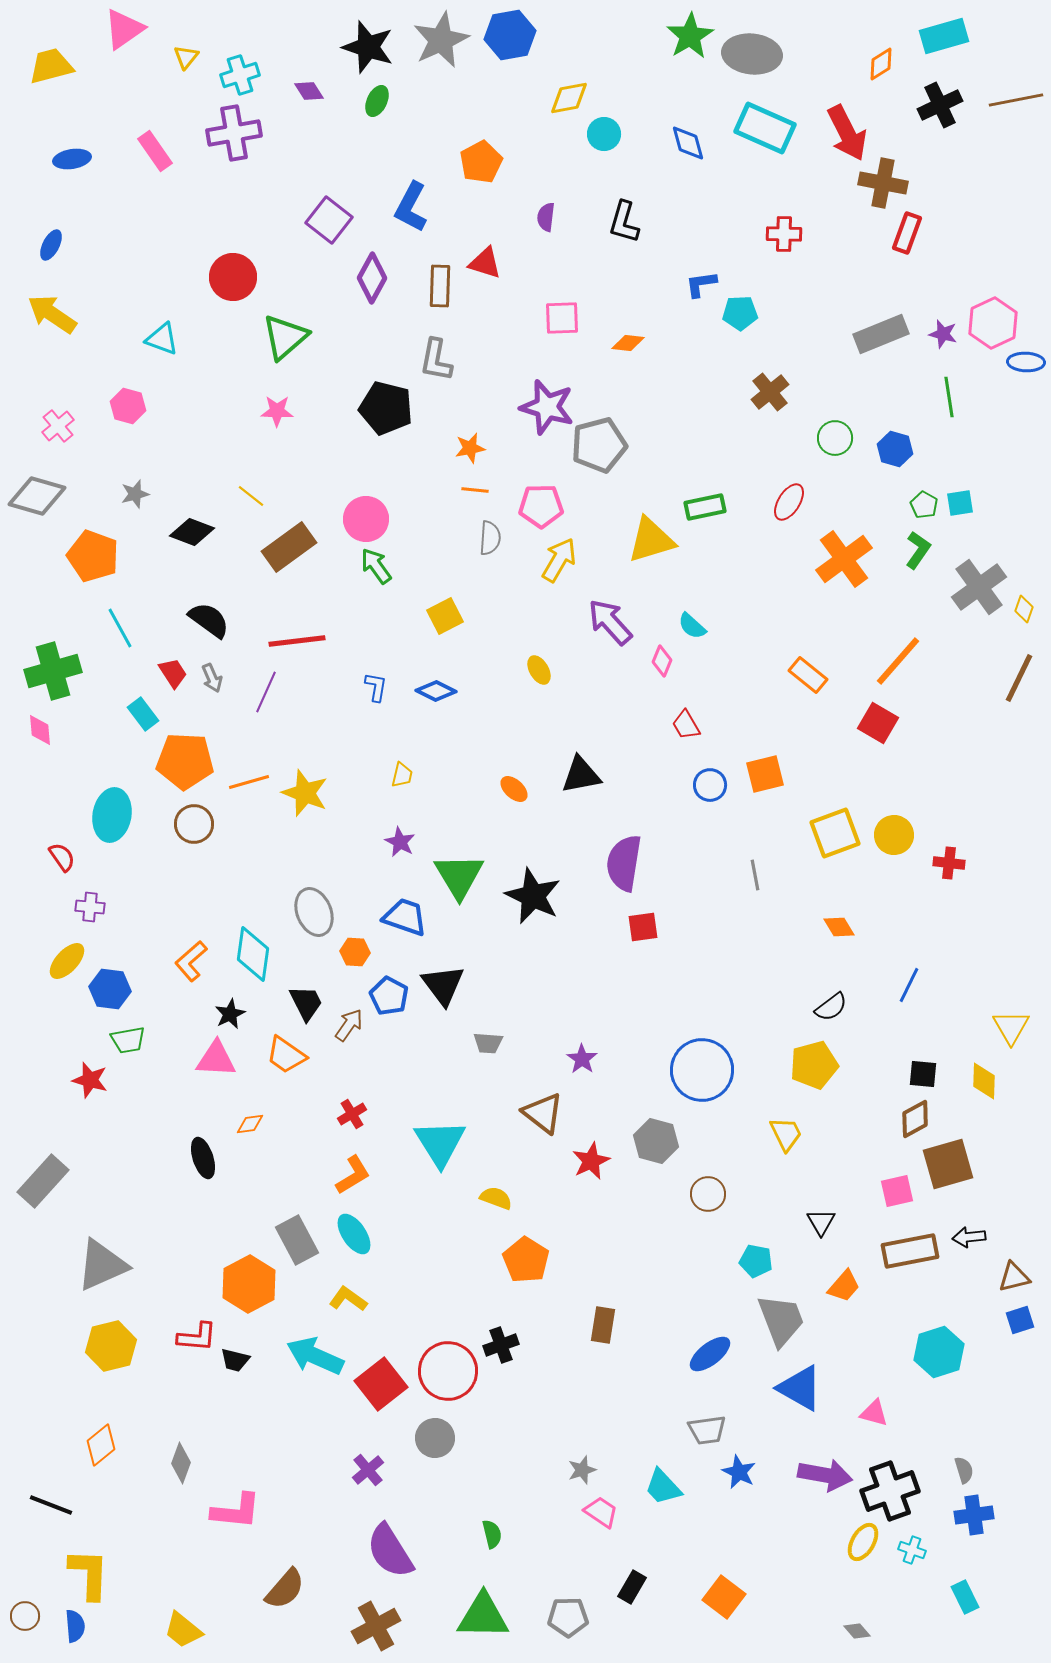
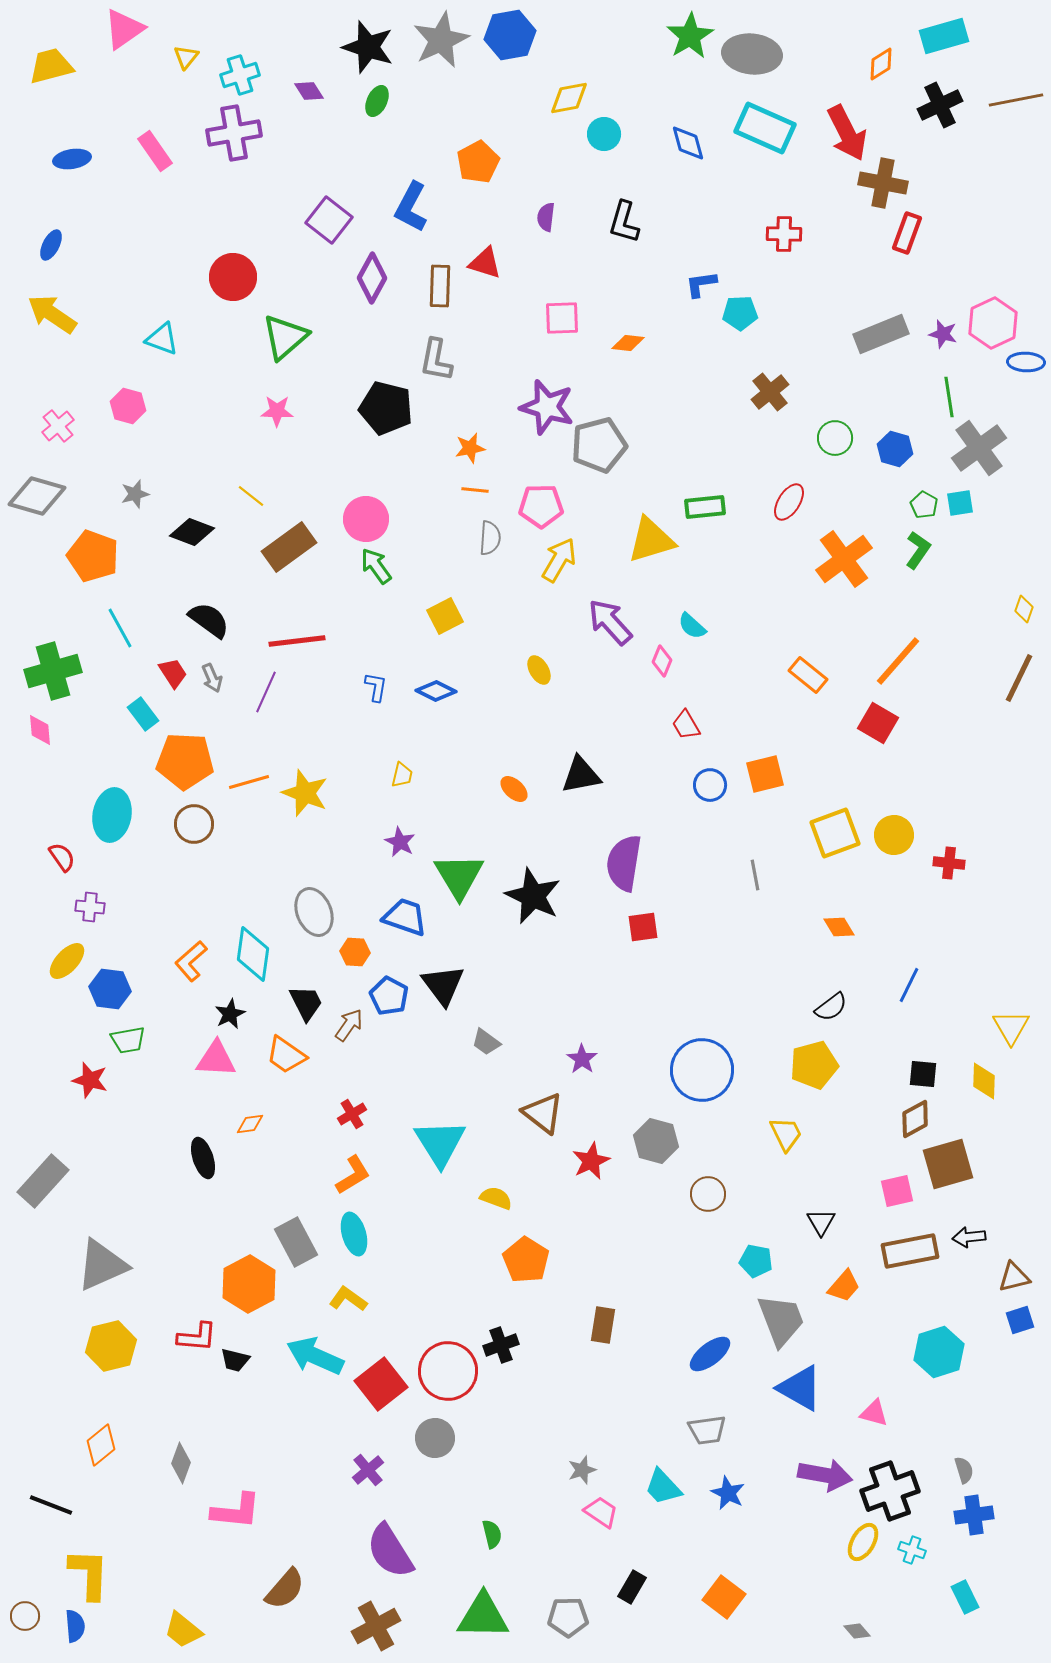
orange pentagon at (481, 162): moved 3 px left
green rectangle at (705, 507): rotated 6 degrees clockwise
gray cross at (979, 587): moved 139 px up
gray trapezoid at (488, 1043): moved 2 px left, 1 px up; rotated 32 degrees clockwise
cyan ellipse at (354, 1234): rotated 18 degrees clockwise
gray rectangle at (297, 1240): moved 1 px left, 2 px down
blue star at (739, 1472): moved 11 px left, 21 px down
